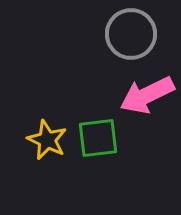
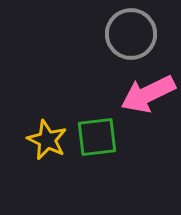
pink arrow: moved 1 px right, 1 px up
green square: moved 1 px left, 1 px up
